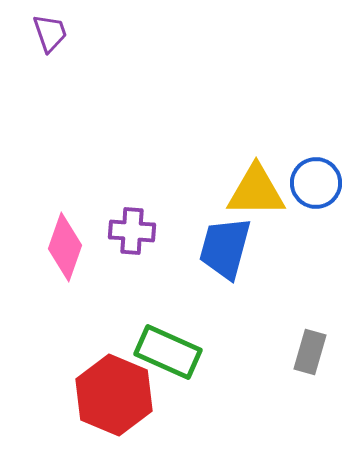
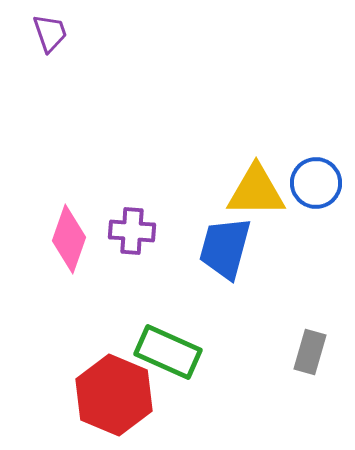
pink diamond: moved 4 px right, 8 px up
